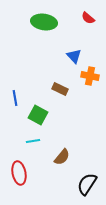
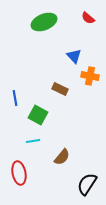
green ellipse: rotated 30 degrees counterclockwise
